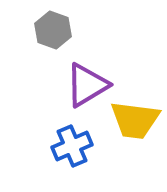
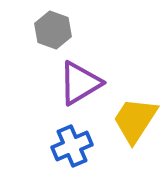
purple triangle: moved 7 px left, 2 px up
yellow trapezoid: rotated 116 degrees clockwise
